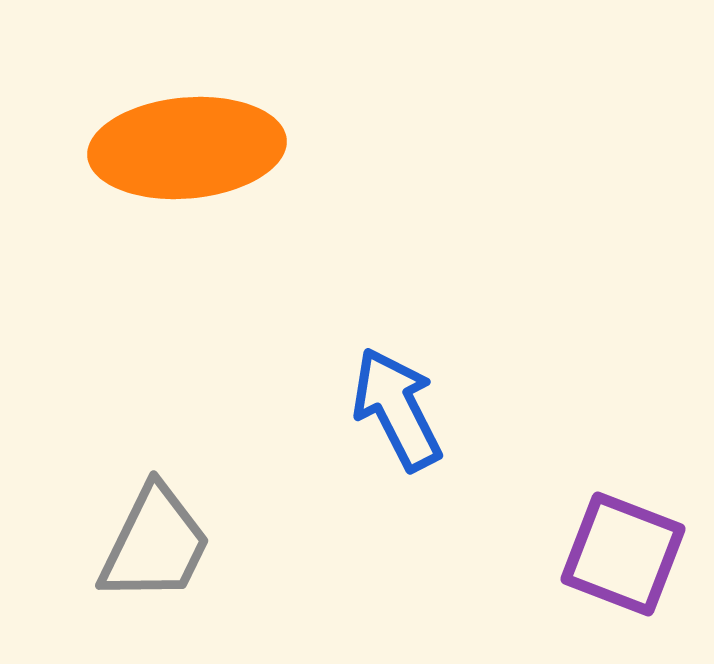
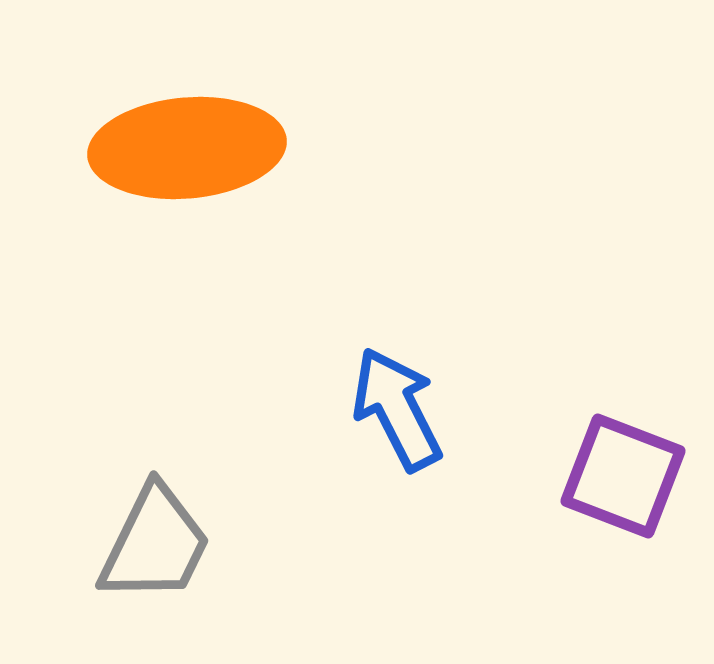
purple square: moved 78 px up
